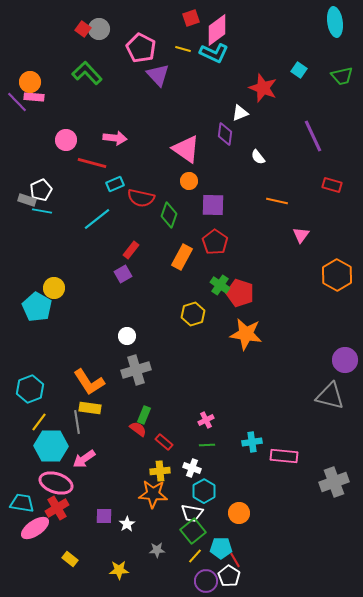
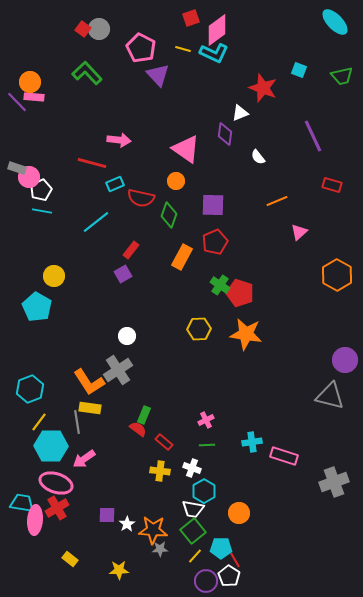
cyan ellipse at (335, 22): rotated 36 degrees counterclockwise
cyan square at (299, 70): rotated 14 degrees counterclockwise
pink arrow at (115, 138): moved 4 px right, 2 px down
pink circle at (66, 140): moved 37 px left, 37 px down
orange circle at (189, 181): moved 13 px left
gray rectangle at (27, 200): moved 10 px left, 32 px up
orange line at (277, 201): rotated 35 degrees counterclockwise
cyan line at (97, 219): moved 1 px left, 3 px down
pink triangle at (301, 235): moved 2 px left, 3 px up; rotated 12 degrees clockwise
red pentagon at (215, 242): rotated 15 degrees clockwise
yellow circle at (54, 288): moved 12 px up
yellow hexagon at (193, 314): moved 6 px right, 15 px down; rotated 15 degrees clockwise
gray cross at (136, 370): moved 18 px left; rotated 16 degrees counterclockwise
pink rectangle at (284, 456): rotated 12 degrees clockwise
yellow cross at (160, 471): rotated 12 degrees clockwise
orange star at (153, 494): moved 36 px down
white trapezoid at (192, 513): moved 1 px right, 4 px up
purple square at (104, 516): moved 3 px right, 1 px up
pink ellipse at (35, 528): moved 8 px up; rotated 52 degrees counterclockwise
gray star at (157, 550): moved 3 px right, 1 px up
